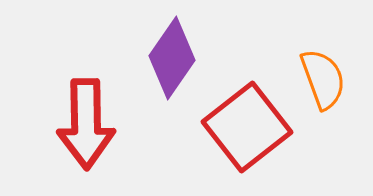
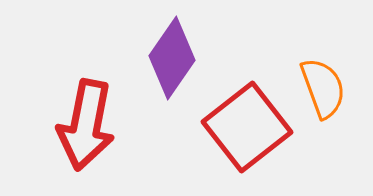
orange semicircle: moved 9 px down
red arrow: moved 1 px down; rotated 12 degrees clockwise
